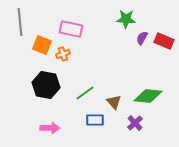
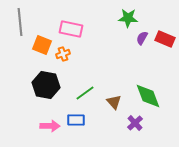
green star: moved 2 px right, 1 px up
red rectangle: moved 1 px right, 2 px up
green diamond: rotated 64 degrees clockwise
blue rectangle: moved 19 px left
pink arrow: moved 2 px up
